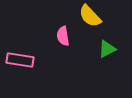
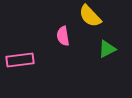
pink rectangle: rotated 16 degrees counterclockwise
